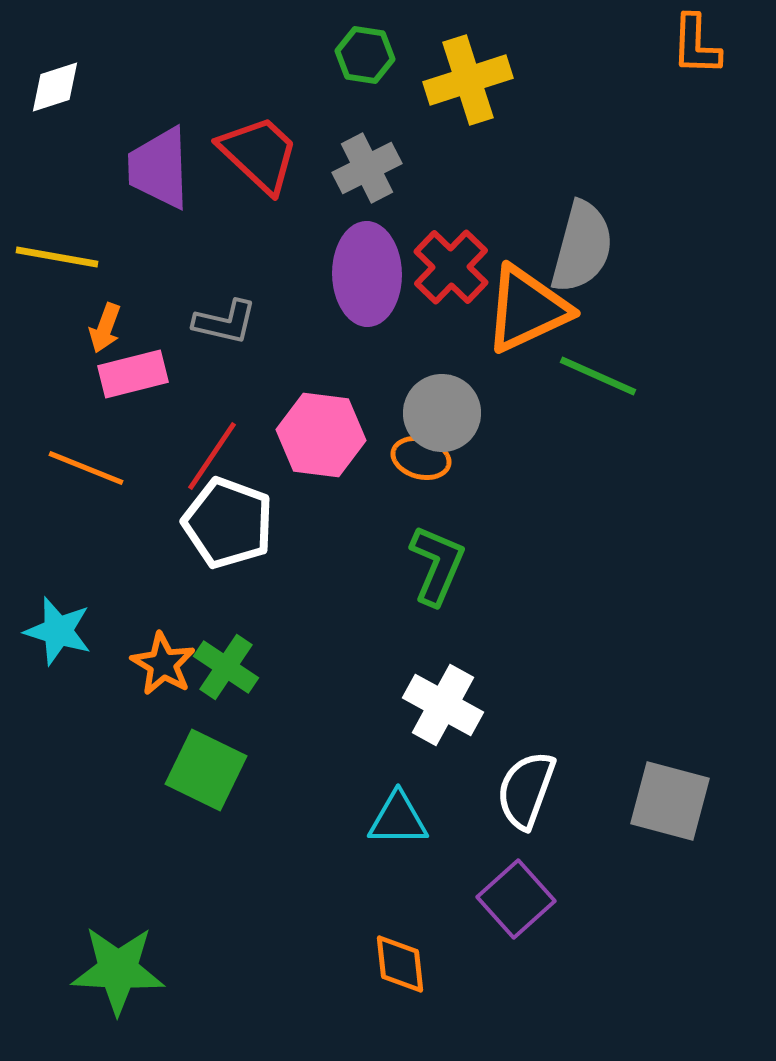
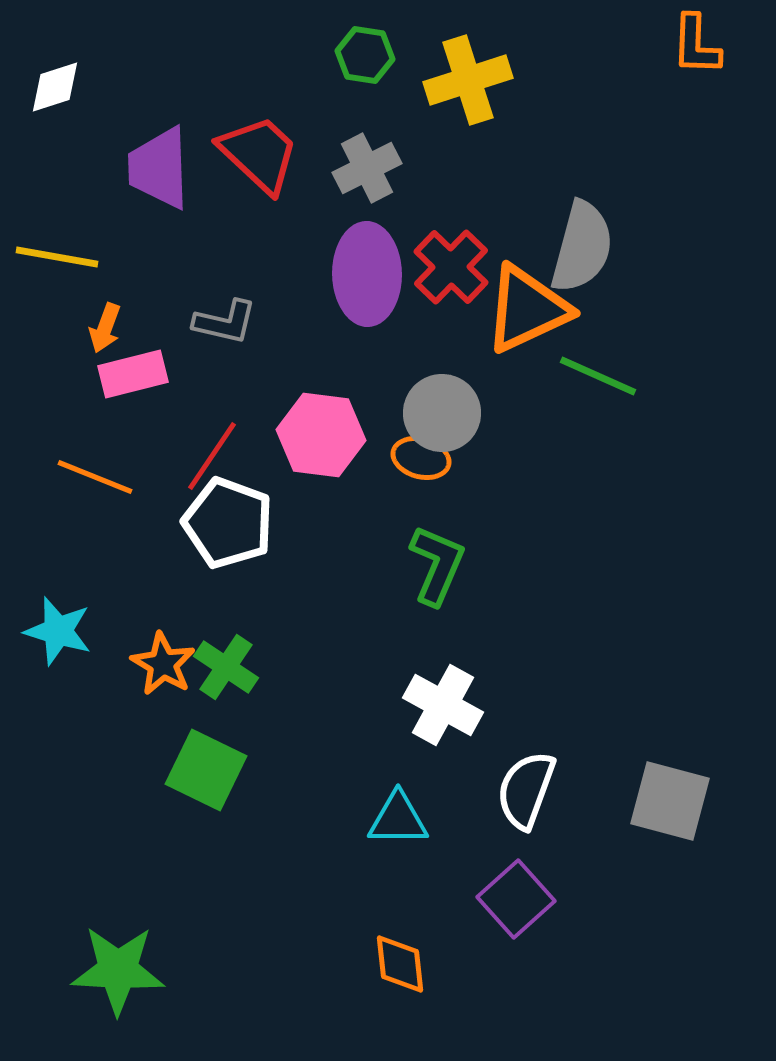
orange line: moved 9 px right, 9 px down
